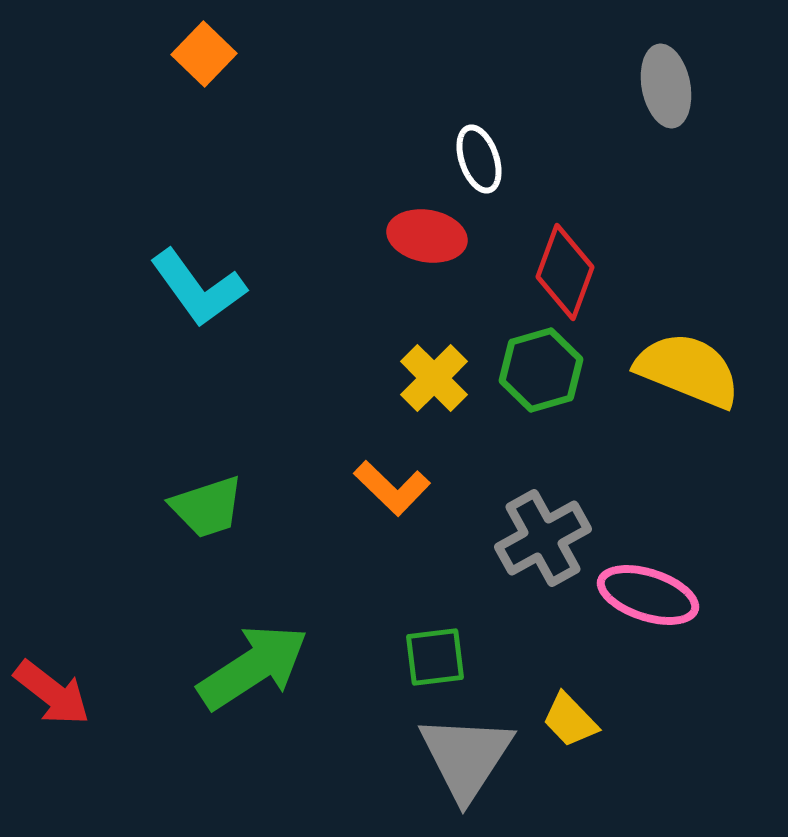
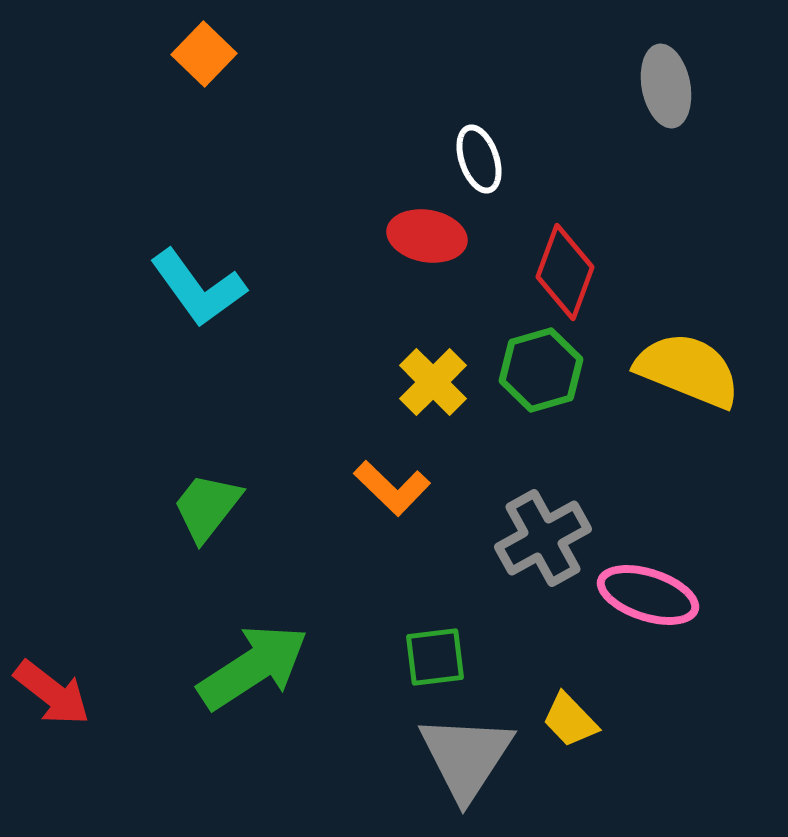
yellow cross: moved 1 px left, 4 px down
green trapezoid: rotated 146 degrees clockwise
